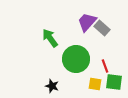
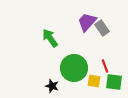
gray rectangle: rotated 14 degrees clockwise
green circle: moved 2 px left, 9 px down
yellow square: moved 1 px left, 3 px up
